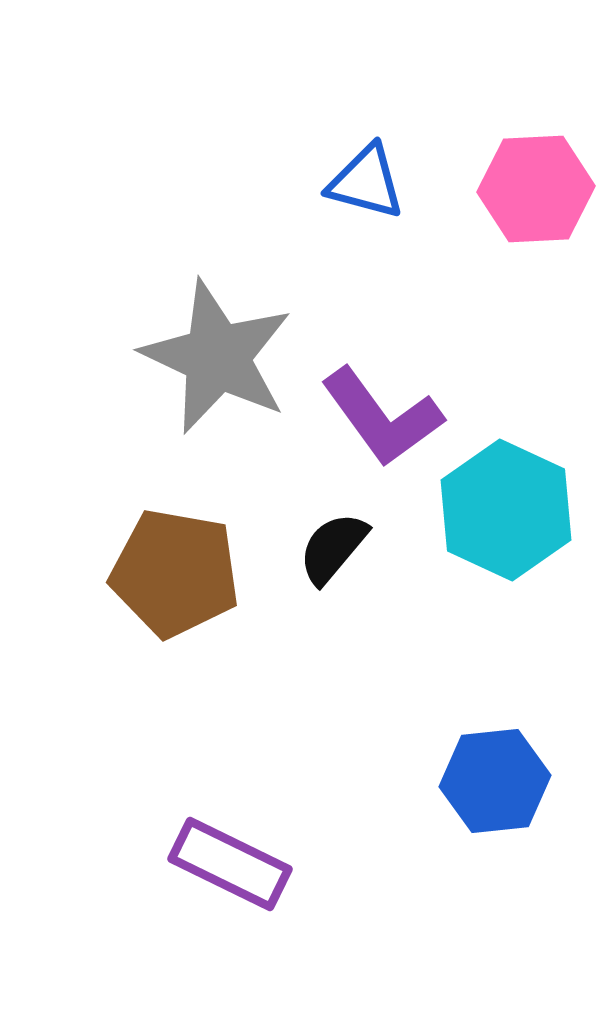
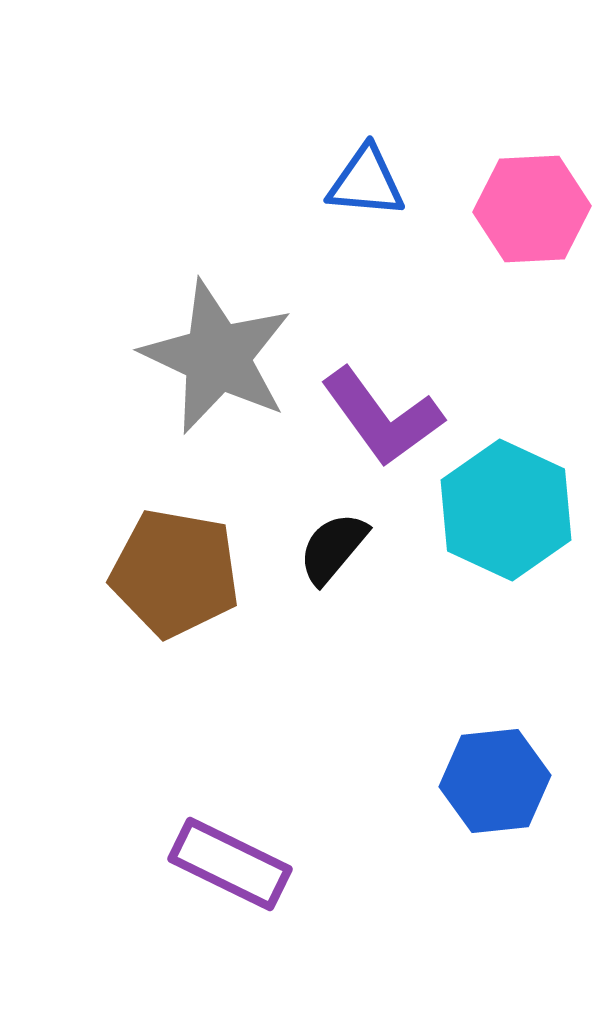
blue triangle: rotated 10 degrees counterclockwise
pink hexagon: moved 4 px left, 20 px down
